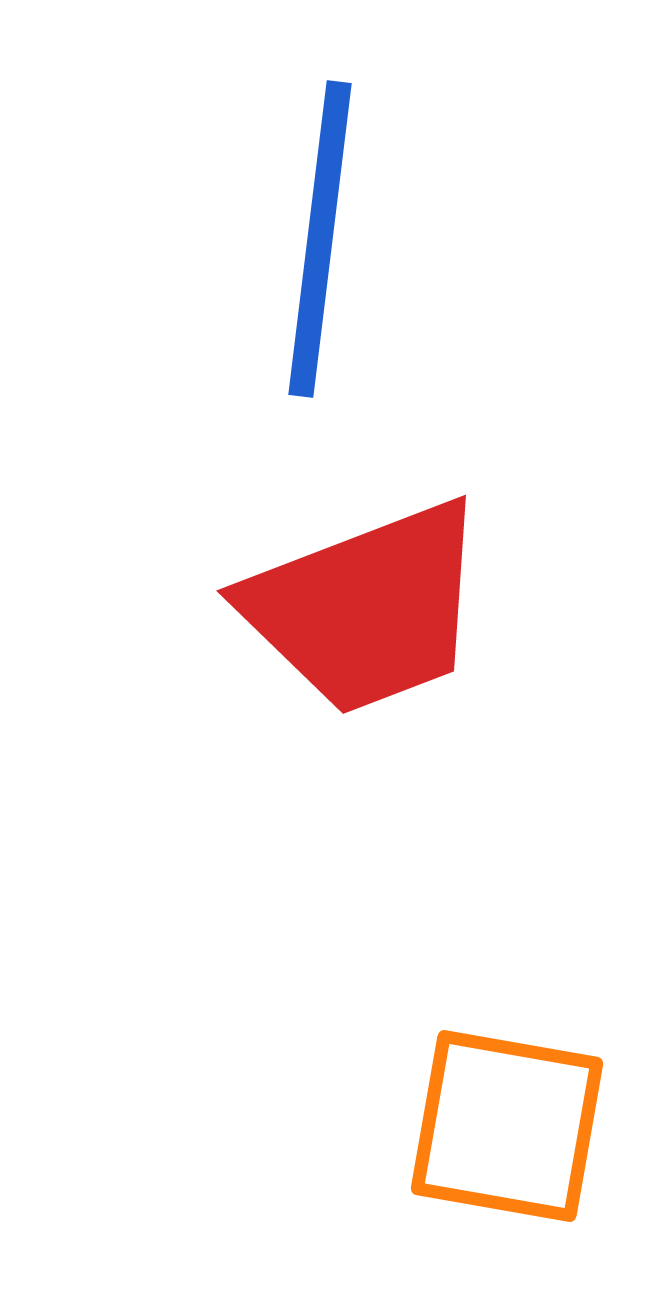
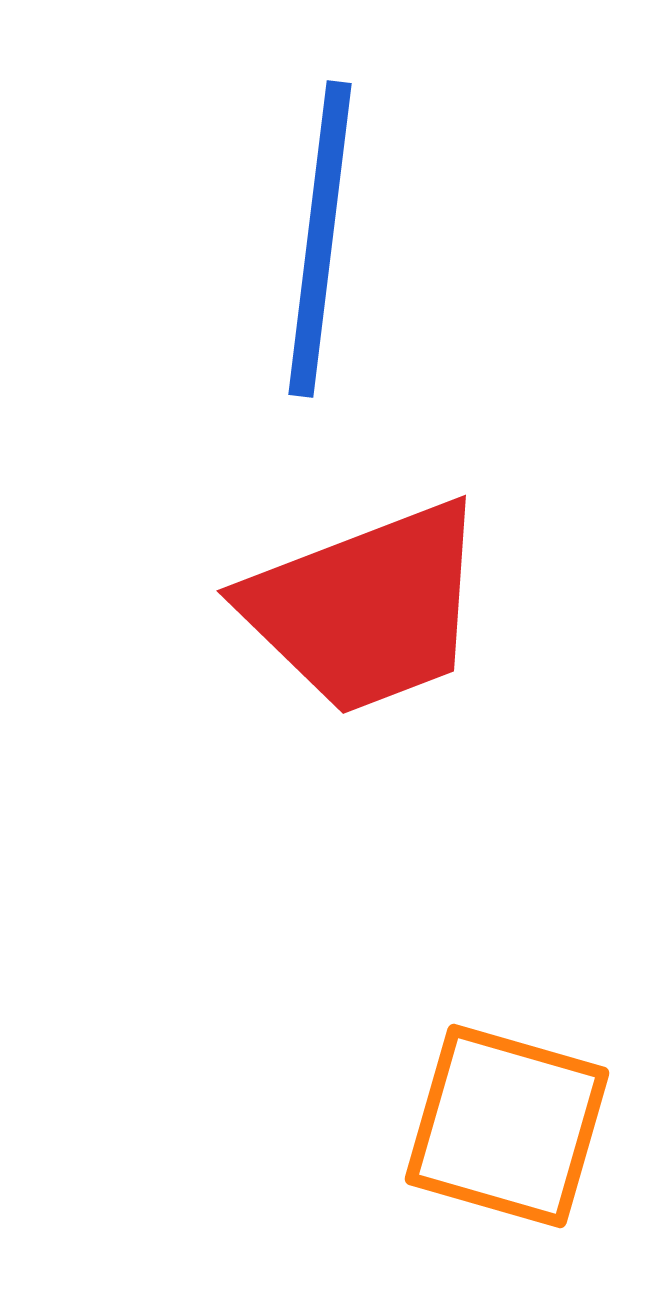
orange square: rotated 6 degrees clockwise
